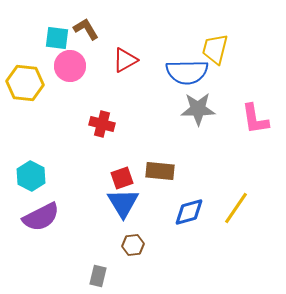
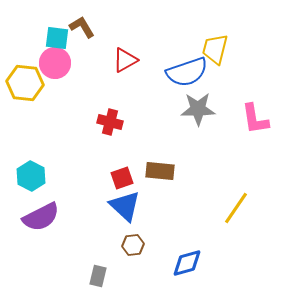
brown L-shape: moved 4 px left, 2 px up
pink circle: moved 15 px left, 3 px up
blue semicircle: rotated 18 degrees counterclockwise
red cross: moved 8 px right, 2 px up
blue triangle: moved 2 px right, 3 px down; rotated 16 degrees counterclockwise
blue diamond: moved 2 px left, 51 px down
